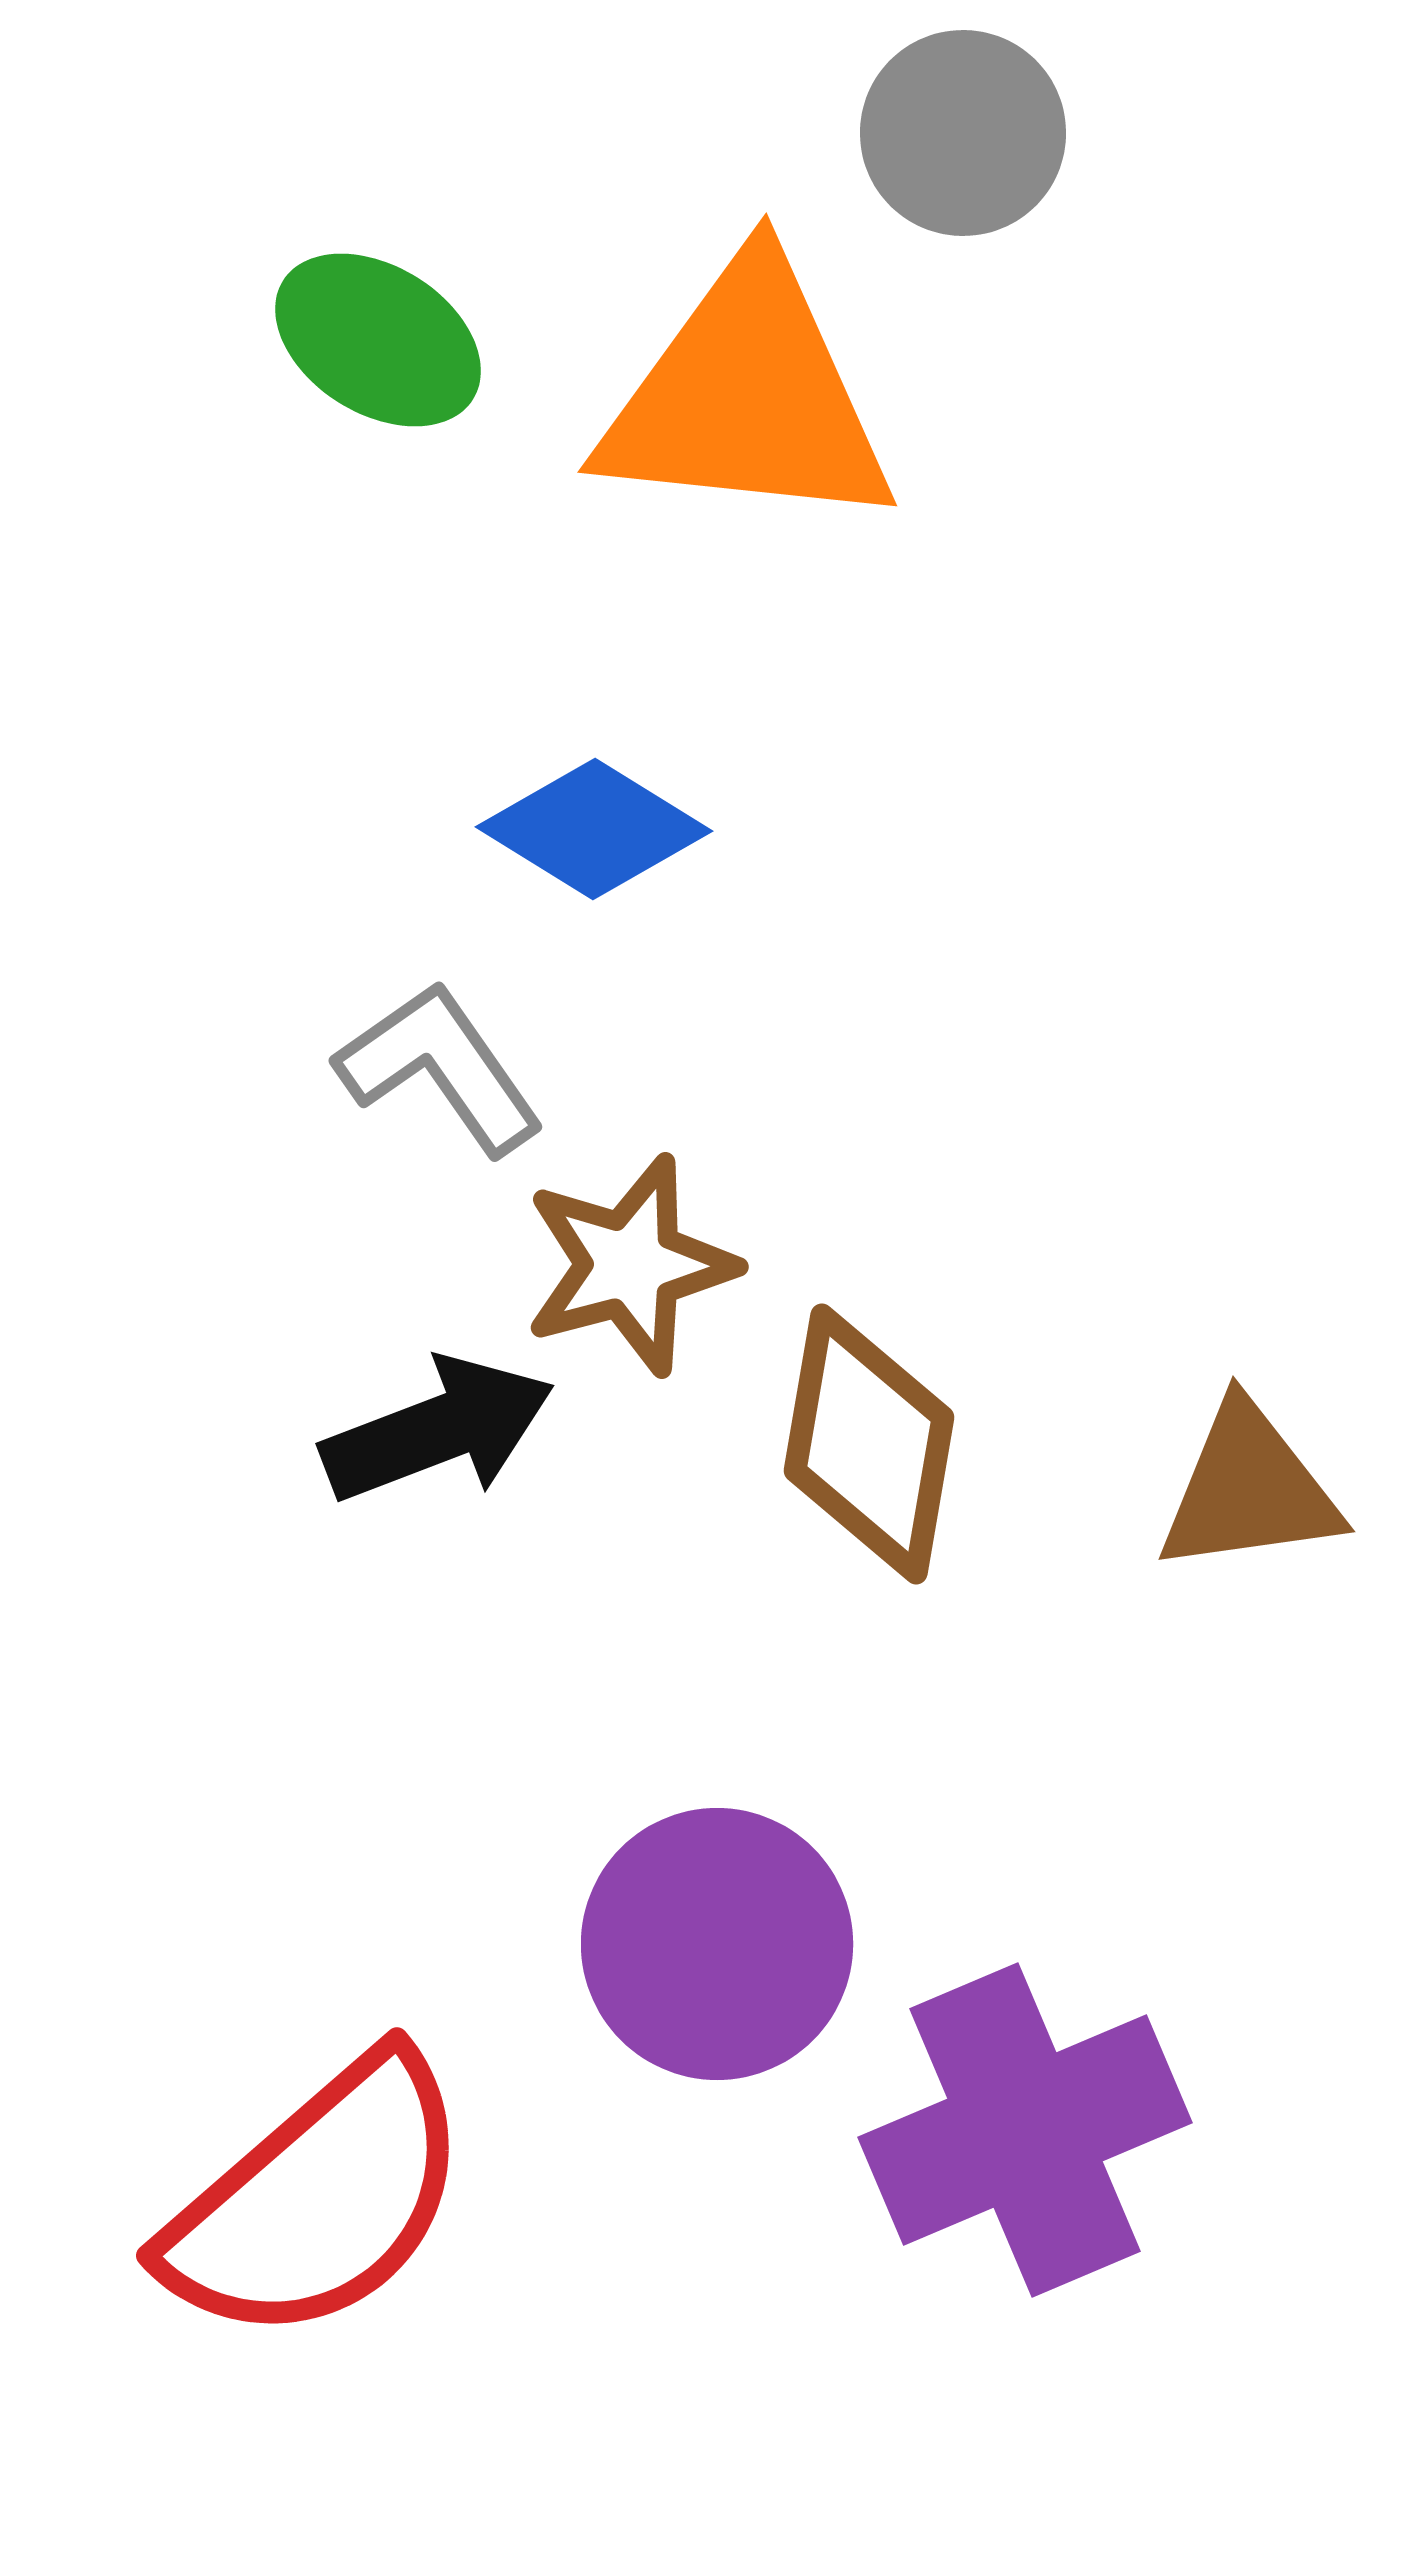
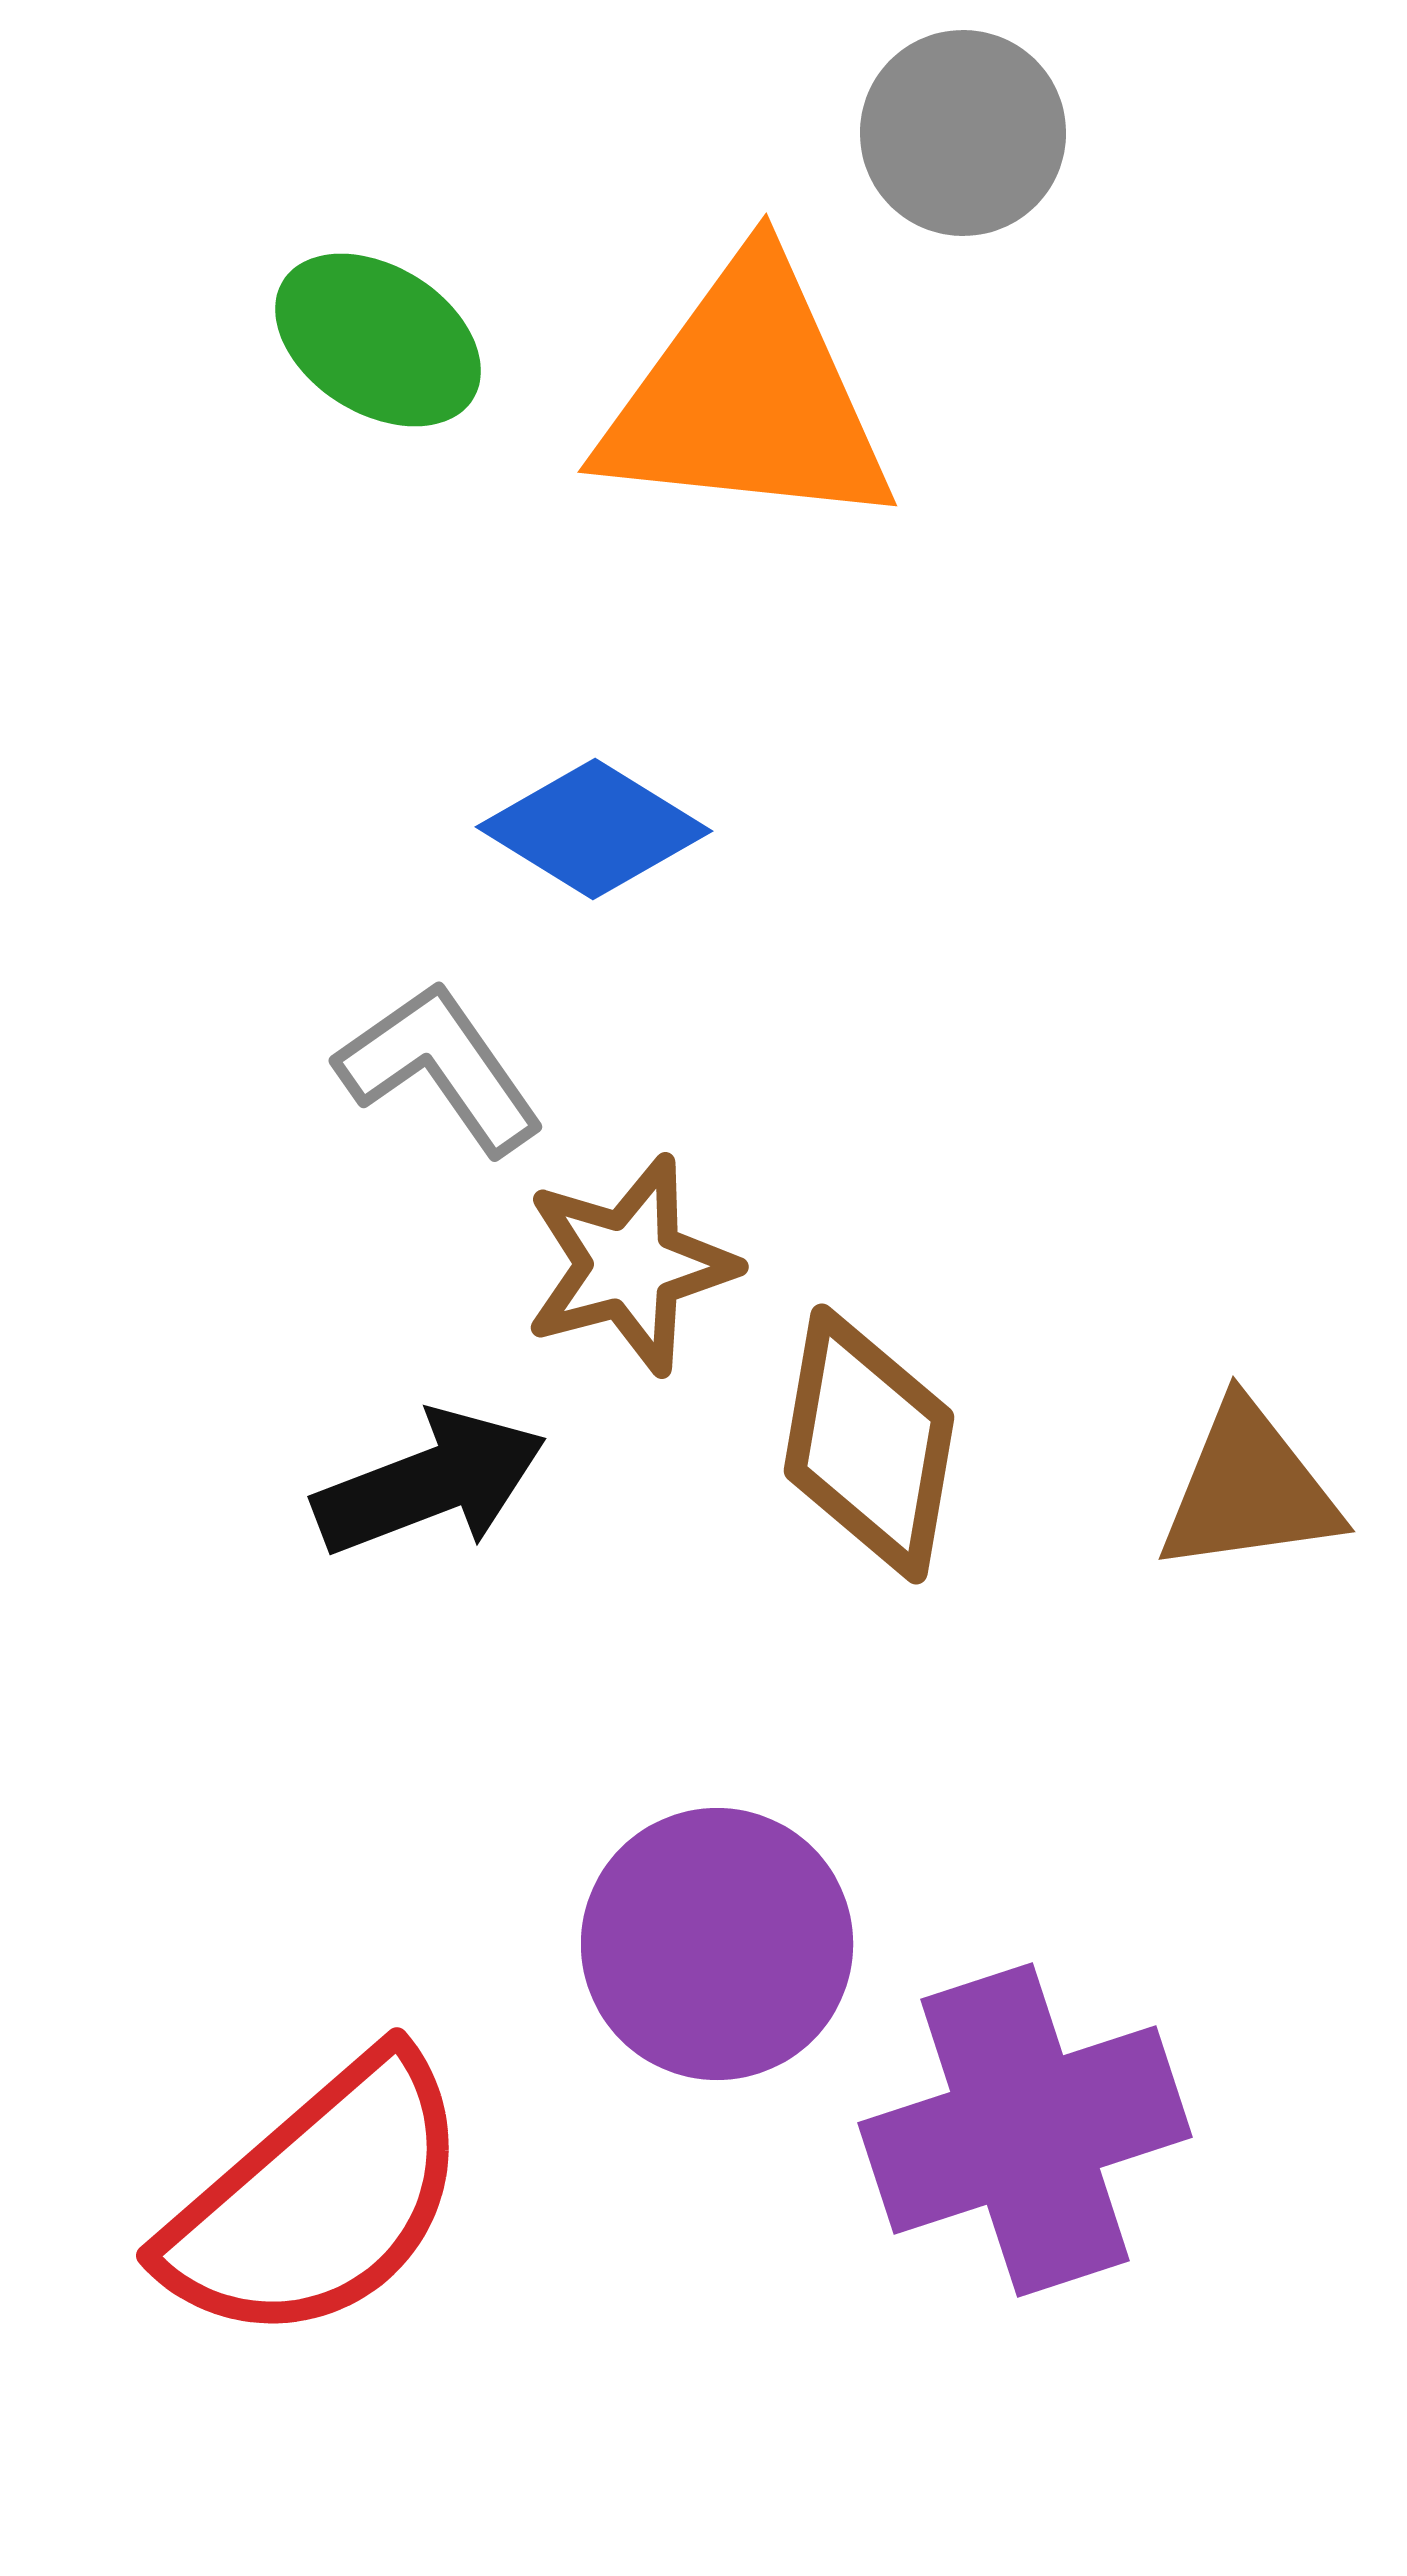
black arrow: moved 8 px left, 53 px down
purple cross: rotated 5 degrees clockwise
